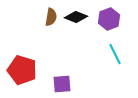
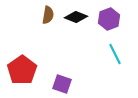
brown semicircle: moved 3 px left, 2 px up
red pentagon: rotated 20 degrees clockwise
purple square: rotated 24 degrees clockwise
